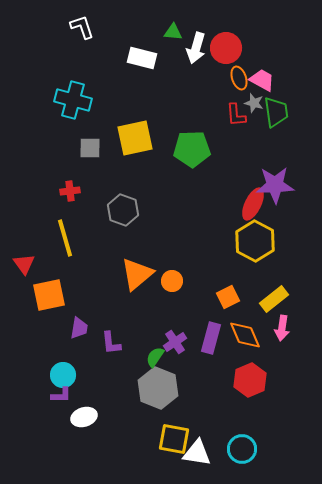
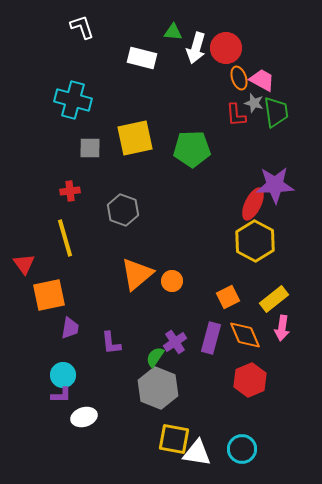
purple trapezoid at (79, 328): moved 9 px left
